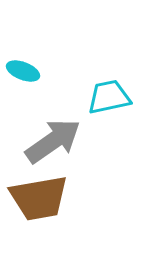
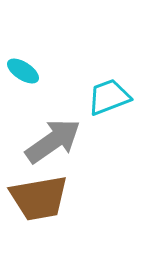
cyan ellipse: rotated 12 degrees clockwise
cyan trapezoid: rotated 9 degrees counterclockwise
